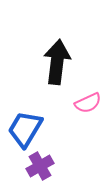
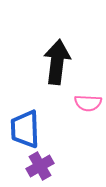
pink semicircle: rotated 28 degrees clockwise
blue trapezoid: rotated 33 degrees counterclockwise
